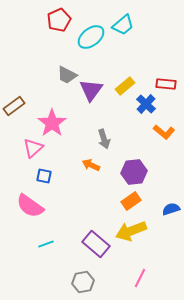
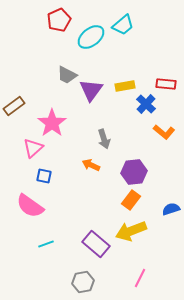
yellow rectangle: rotated 30 degrees clockwise
orange rectangle: moved 1 px up; rotated 18 degrees counterclockwise
